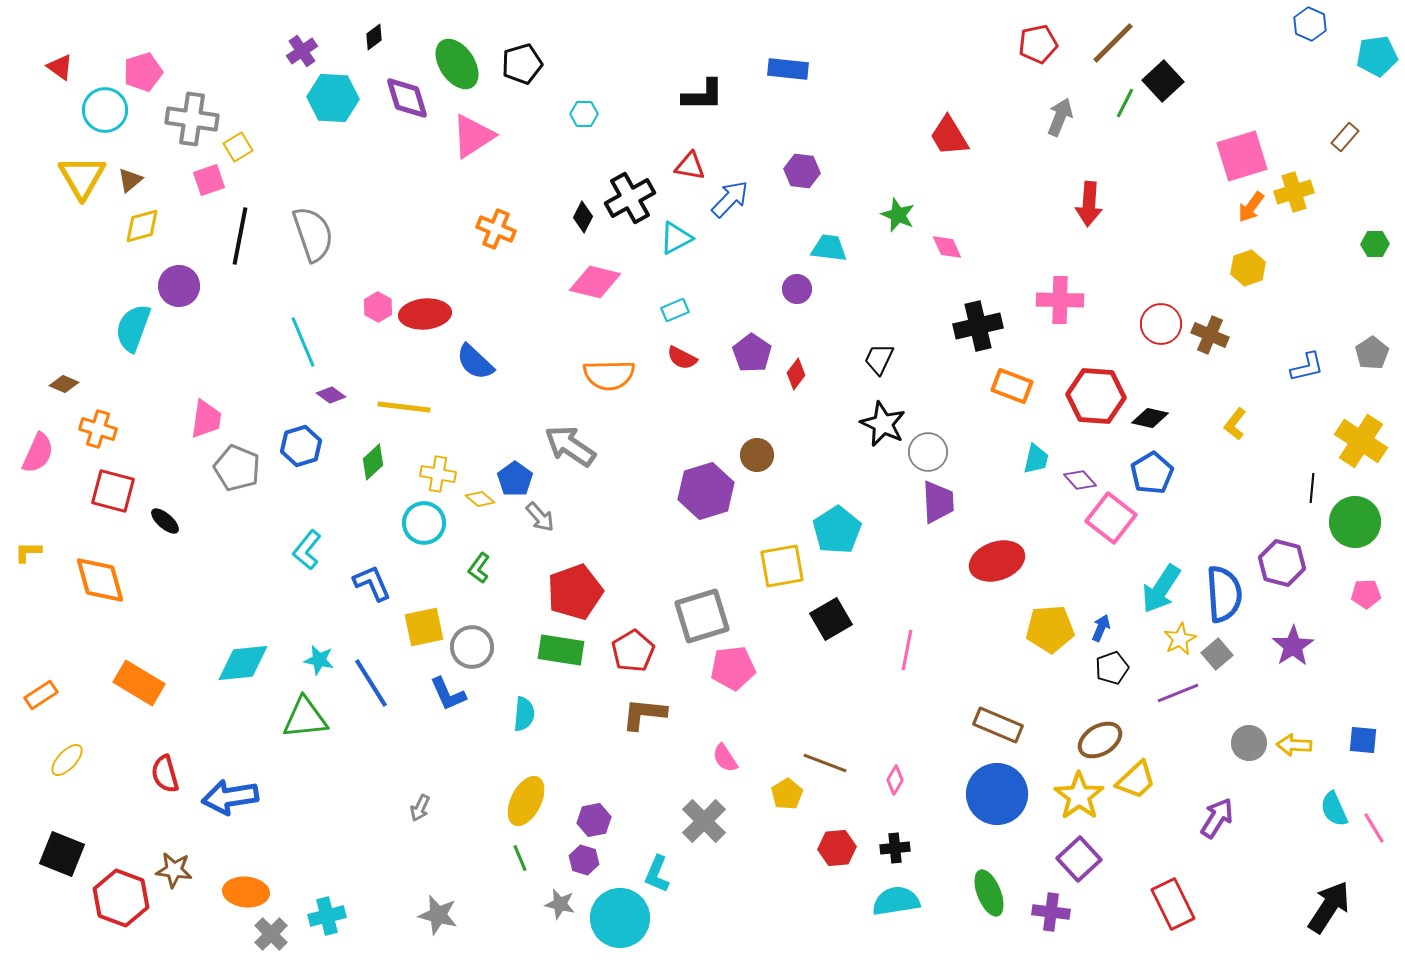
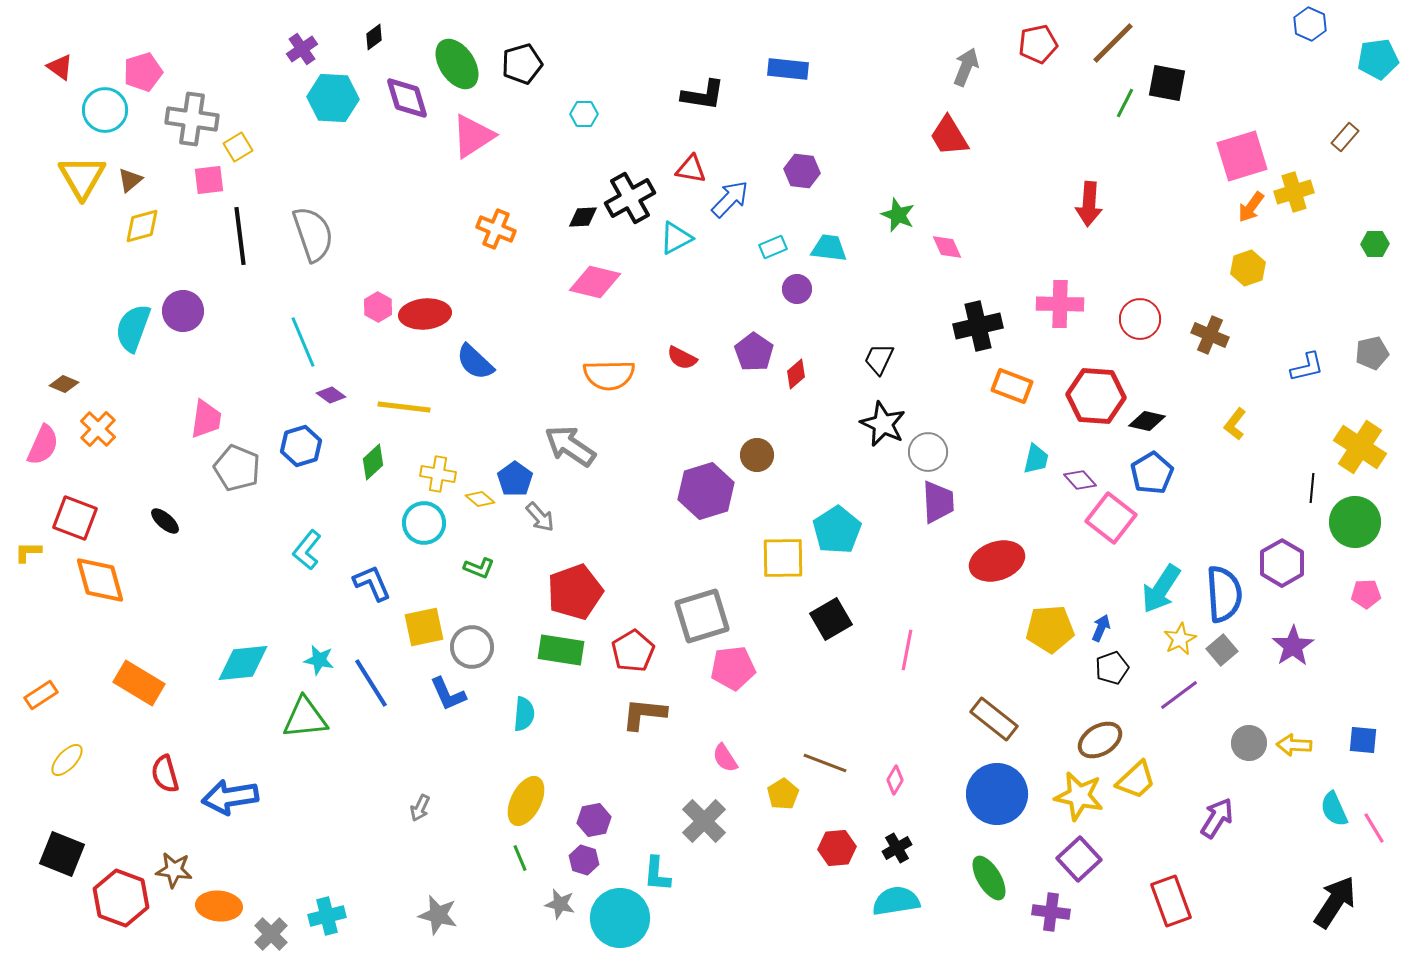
purple cross at (302, 51): moved 2 px up
cyan pentagon at (1377, 56): moved 1 px right, 3 px down
black square at (1163, 81): moved 4 px right, 2 px down; rotated 36 degrees counterclockwise
black L-shape at (703, 95): rotated 9 degrees clockwise
gray arrow at (1060, 117): moved 94 px left, 50 px up
red triangle at (690, 166): moved 1 px right, 3 px down
pink square at (209, 180): rotated 12 degrees clockwise
black diamond at (583, 217): rotated 60 degrees clockwise
black line at (240, 236): rotated 18 degrees counterclockwise
purple circle at (179, 286): moved 4 px right, 25 px down
pink cross at (1060, 300): moved 4 px down
cyan rectangle at (675, 310): moved 98 px right, 63 px up
red circle at (1161, 324): moved 21 px left, 5 px up
purple pentagon at (752, 353): moved 2 px right, 1 px up
gray pentagon at (1372, 353): rotated 20 degrees clockwise
red diamond at (796, 374): rotated 12 degrees clockwise
black diamond at (1150, 418): moved 3 px left, 3 px down
orange cross at (98, 429): rotated 27 degrees clockwise
yellow cross at (1361, 441): moved 1 px left, 6 px down
pink semicircle at (38, 453): moved 5 px right, 8 px up
red square at (113, 491): moved 38 px left, 27 px down; rotated 6 degrees clockwise
purple hexagon at (1282, 563): rotated 15 degrees clockwise
yellow square at (782, 566): moved 1 px right, 8 px up; rotated 9 degrees clockwise
green L-shape at (479, 568): rotated 104 degrees counterclockwise
gray square at (1217, 654): moved 5 px right, 4 px up
purple line at (1178, 693): moved 1 px right, 2 px down; rotated 15 degrees counterclockwise
brown rectangle at (998, 725): moved 4 px left, 6 px up; rotated 15 degrees clockwise
yellow pentagon at (787, 794): moved 4 px left
yellow star at (1079, 796): rotated 24 degrees counterclockwise
black cross at (895, 848): moved 2 px right; rotated 24 degrees counterclockwise
cyan L-shape at (657, 874): rotated 18 degrees counterclockwise
orange ellipse at (246, 892): moved 27 px left, 14 px down
green ellipse at (989, 893): moved 15 px up; rotated 9 degrees counterclockwise
red rectangle at (1173, 904): moved 2 px left, 3 px up; rotated 6 degrees clockwise
black arrow at (1329, 907): moved 6 px right, 5 px up
